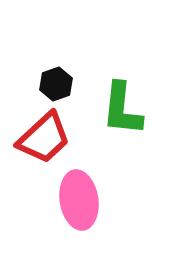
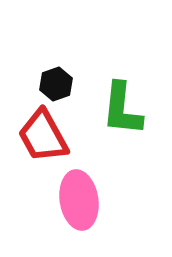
red trapezoid: moved 1 px left, 2 px up; rotated 104 degrees clockwise
